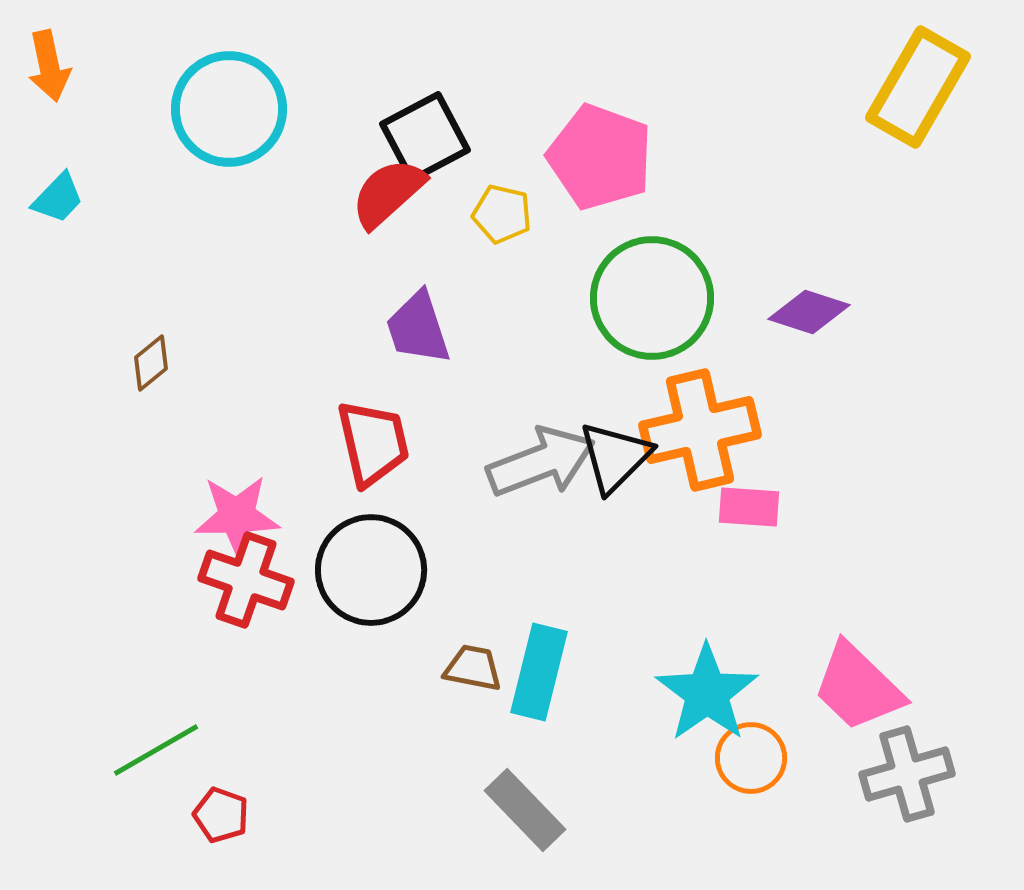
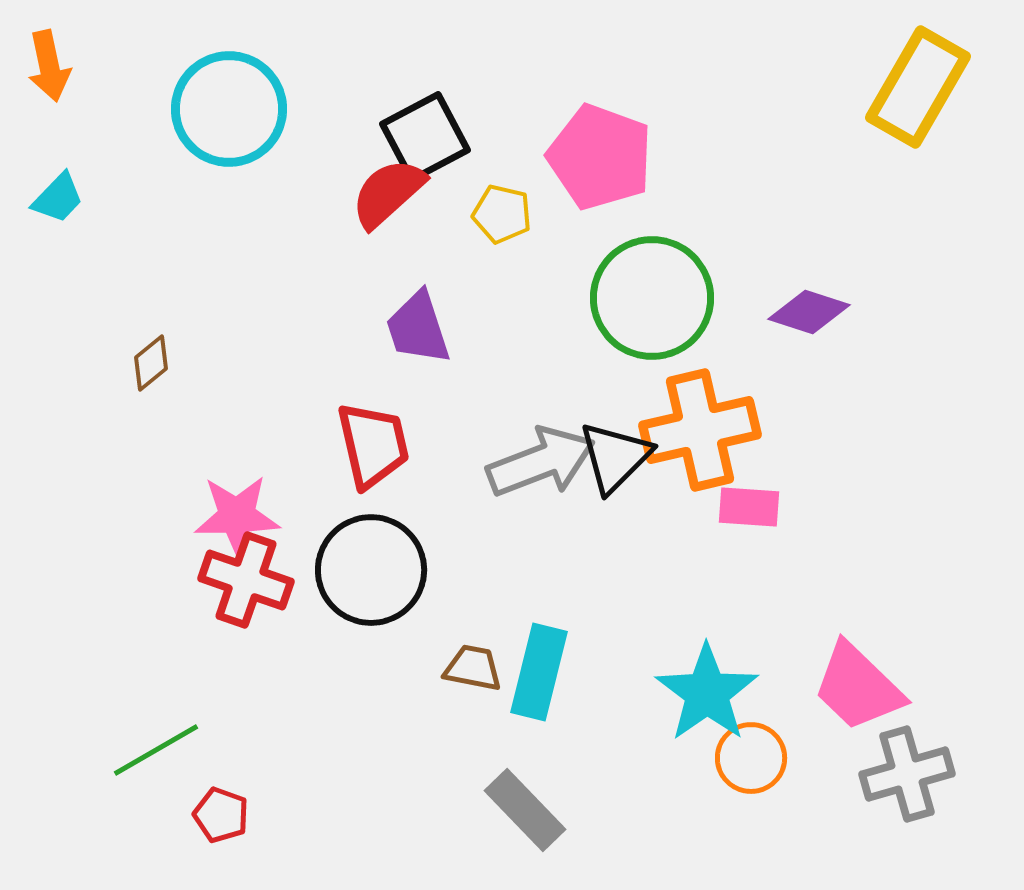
red trapezoid: moved 2 px down
